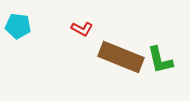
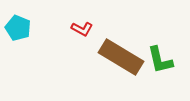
cyan pentagon: moved 2 px down; rotated 15 degrees clockwise
brown rectangle: rotated 9 degrees clockwise
